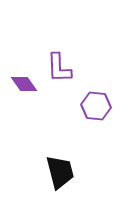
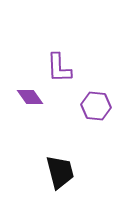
purple diamond: moved 6 px right, 13 px down
